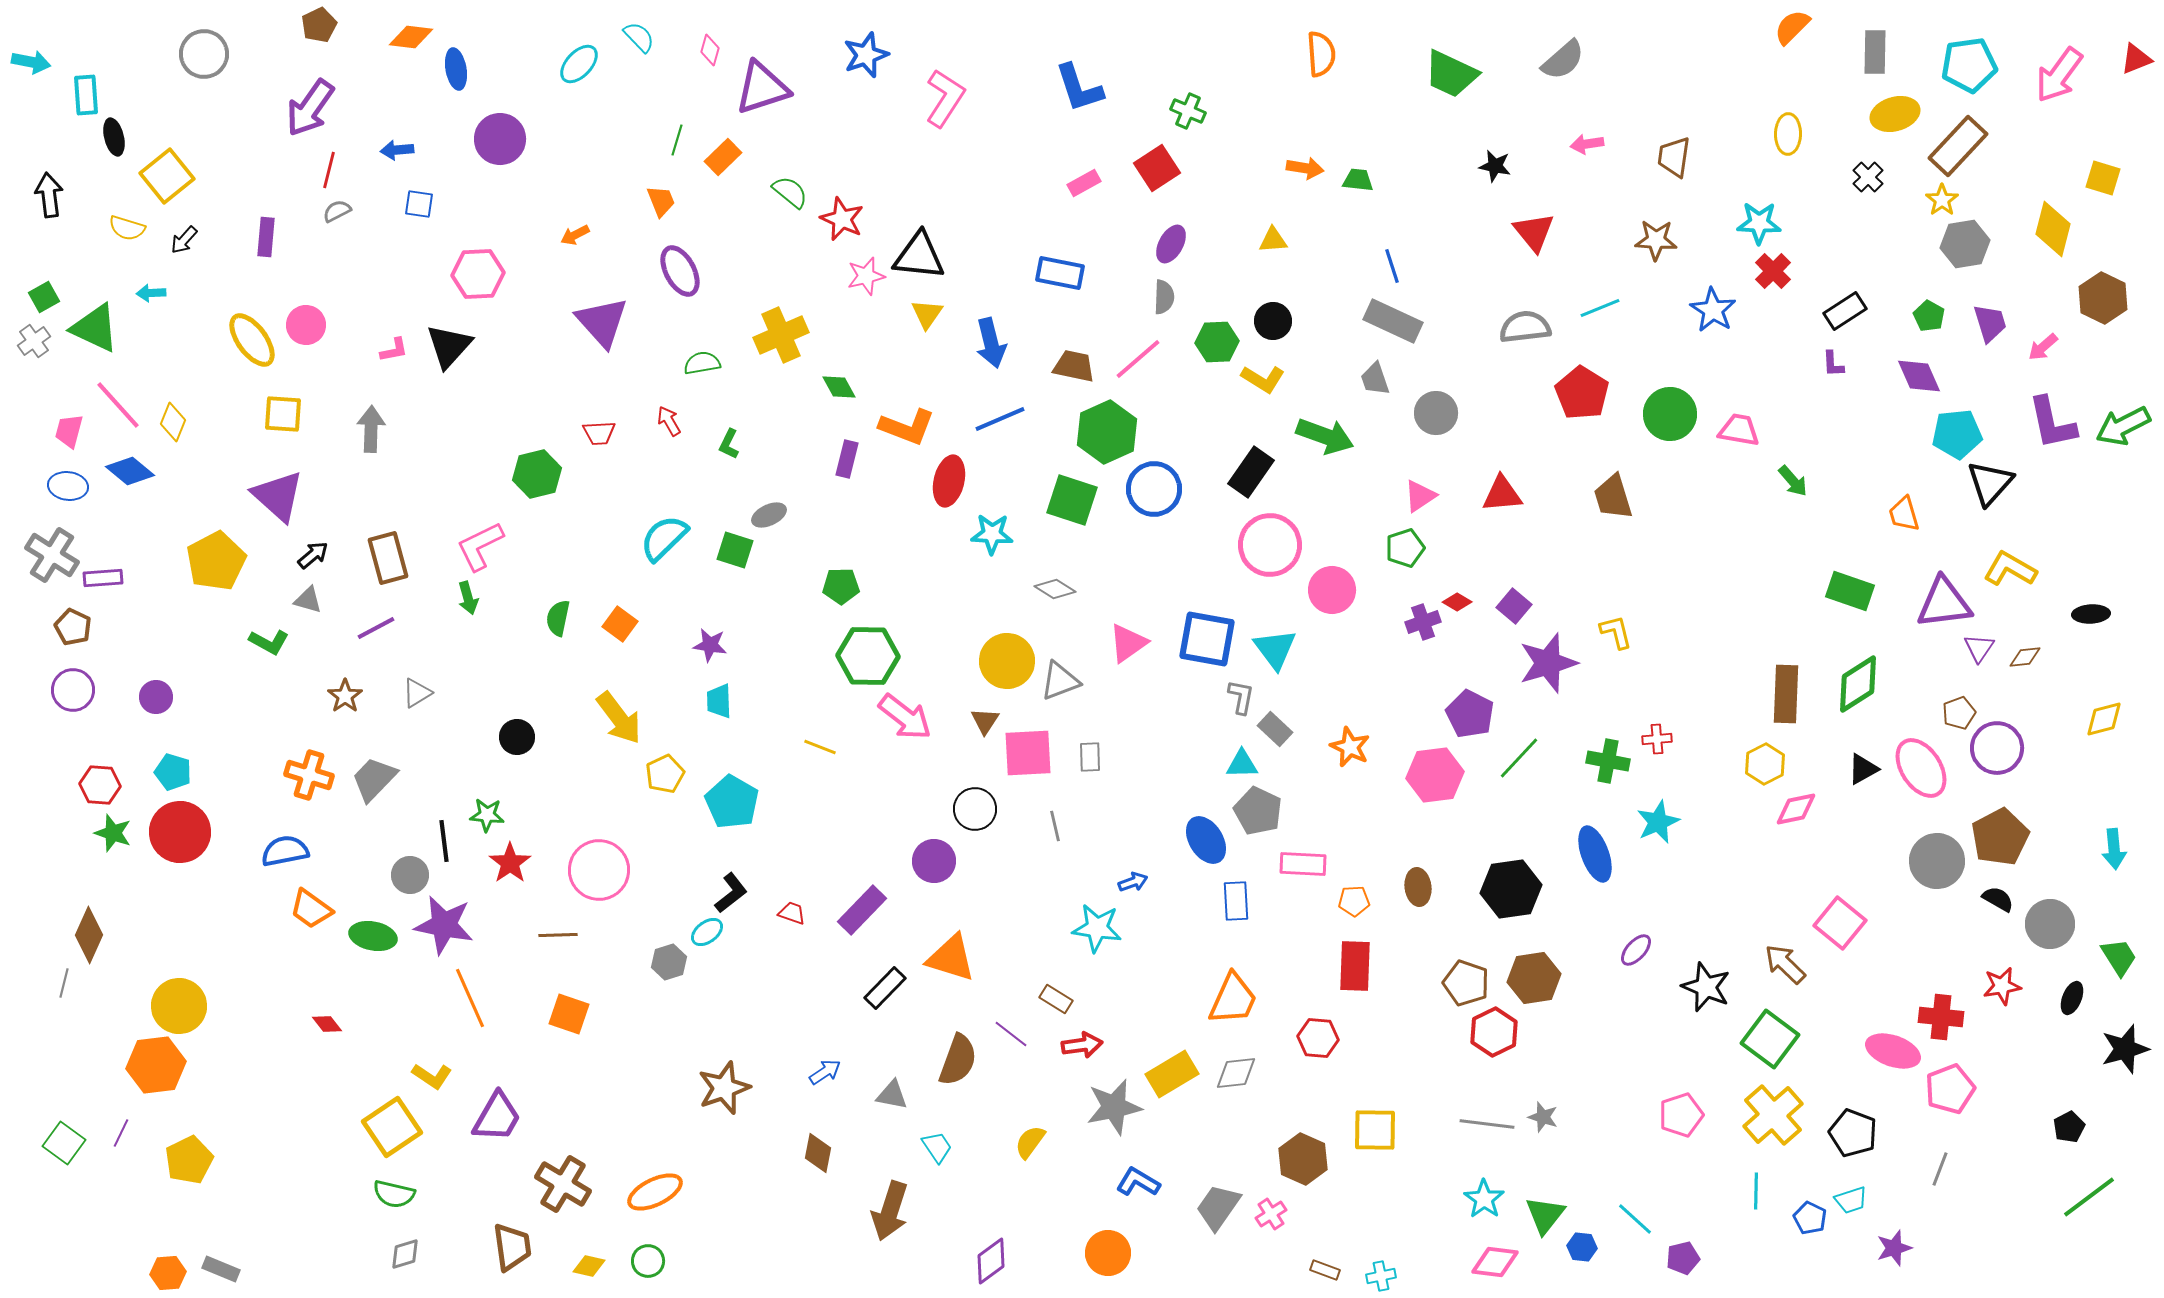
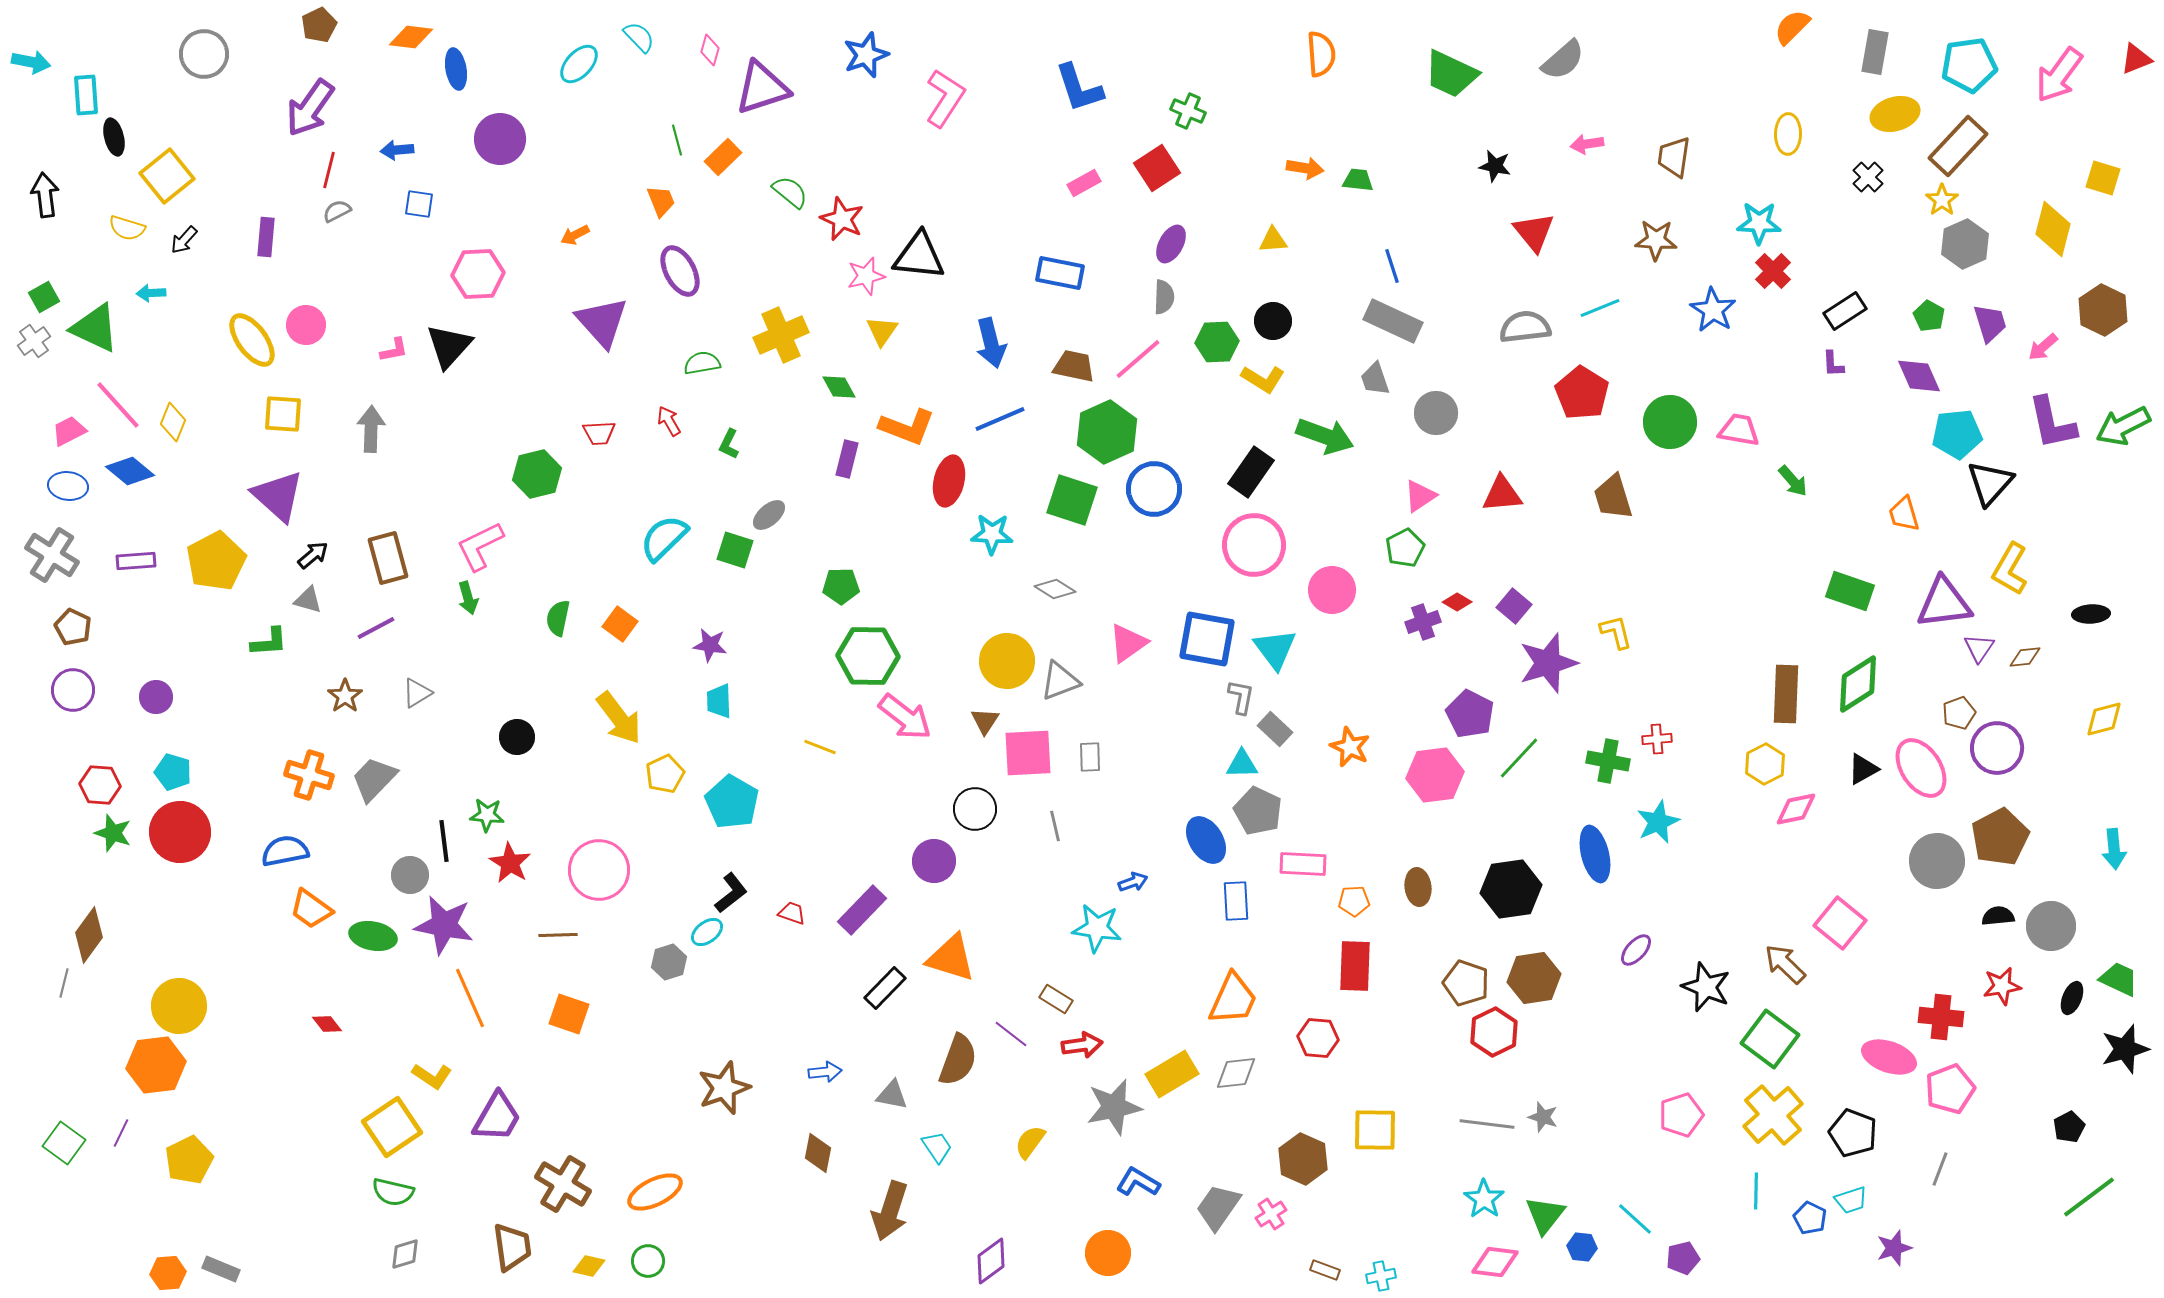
gray rectangle at (1875, 52): rotated 9 degrees clockwise
green line at (677, 140): rotated 32 degrees counterclockwise
black arrow at (49, 195): moved 4 px left
gray hexagon at (1965, 244): rotated 15 degrees counterclockwise
brown hexagon at (2103, 298): moved 12 px down
yellow triangle at (927, 314): moved 45 px left, 17 px down
green circle at (1670, 414): moved 8 px down
pink trapezoid at (69, 431): rotated 48 degrees clockwise
gray ellipse at (769, 515): rotated 16 degrees counterclockwise
pink circle at (1270, 545): moved 16 px left
green pentagon at (1405, 548): rotated 9 degrees counterclockwise
yellow L-shape at (2010, 569): rotated 90 degrees counterclockwise
purple rectangle at (103, 578): moved 33 px right, 17 px up
green L-shape at (269, 642): rotated 33 degrees counterclockwise
blue ellipse at (1595, 854): rotated 6 degrees clockwise
red star at (510, 863): rotated 6 degrees counterclockwise
black semicircle at (1998, 899): moved 17 px down; rotated 36 degrees counterclockwise
gray circle at (2050, 924): moved 1 px right, 2 px down
brown diamond at (89, 935): rotated 12 degrees clockwise
green trapezoid at (2119, 957): moved 22 px down; rotated 33 degrees counterclockwise
pink ellipse at (1893, 1051): moved 4 px left, 6 px down
blue arrow at (825, 1072): rotated 28 degrees clockwise
green semicircle at (394, 1194): moved 1 px left, 2 px up
